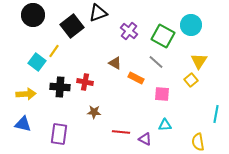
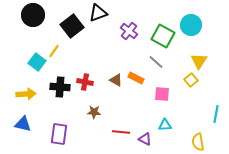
brown triangle: moved 1 px right, 17 px down
